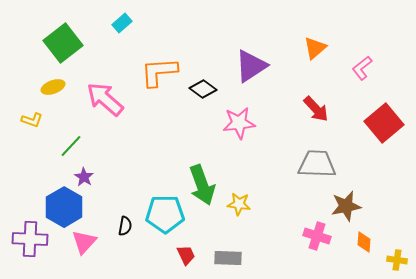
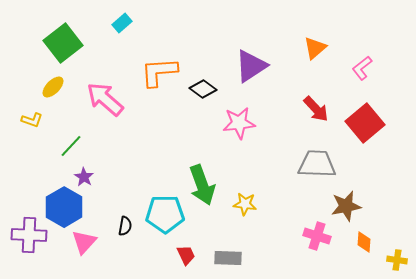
yellow ellipse: rotated 25 degrees counterclockwise
red square: moved 19 px left
yellow star: moved 6 px right
purple cross: moved 1 px left, 4 px up
